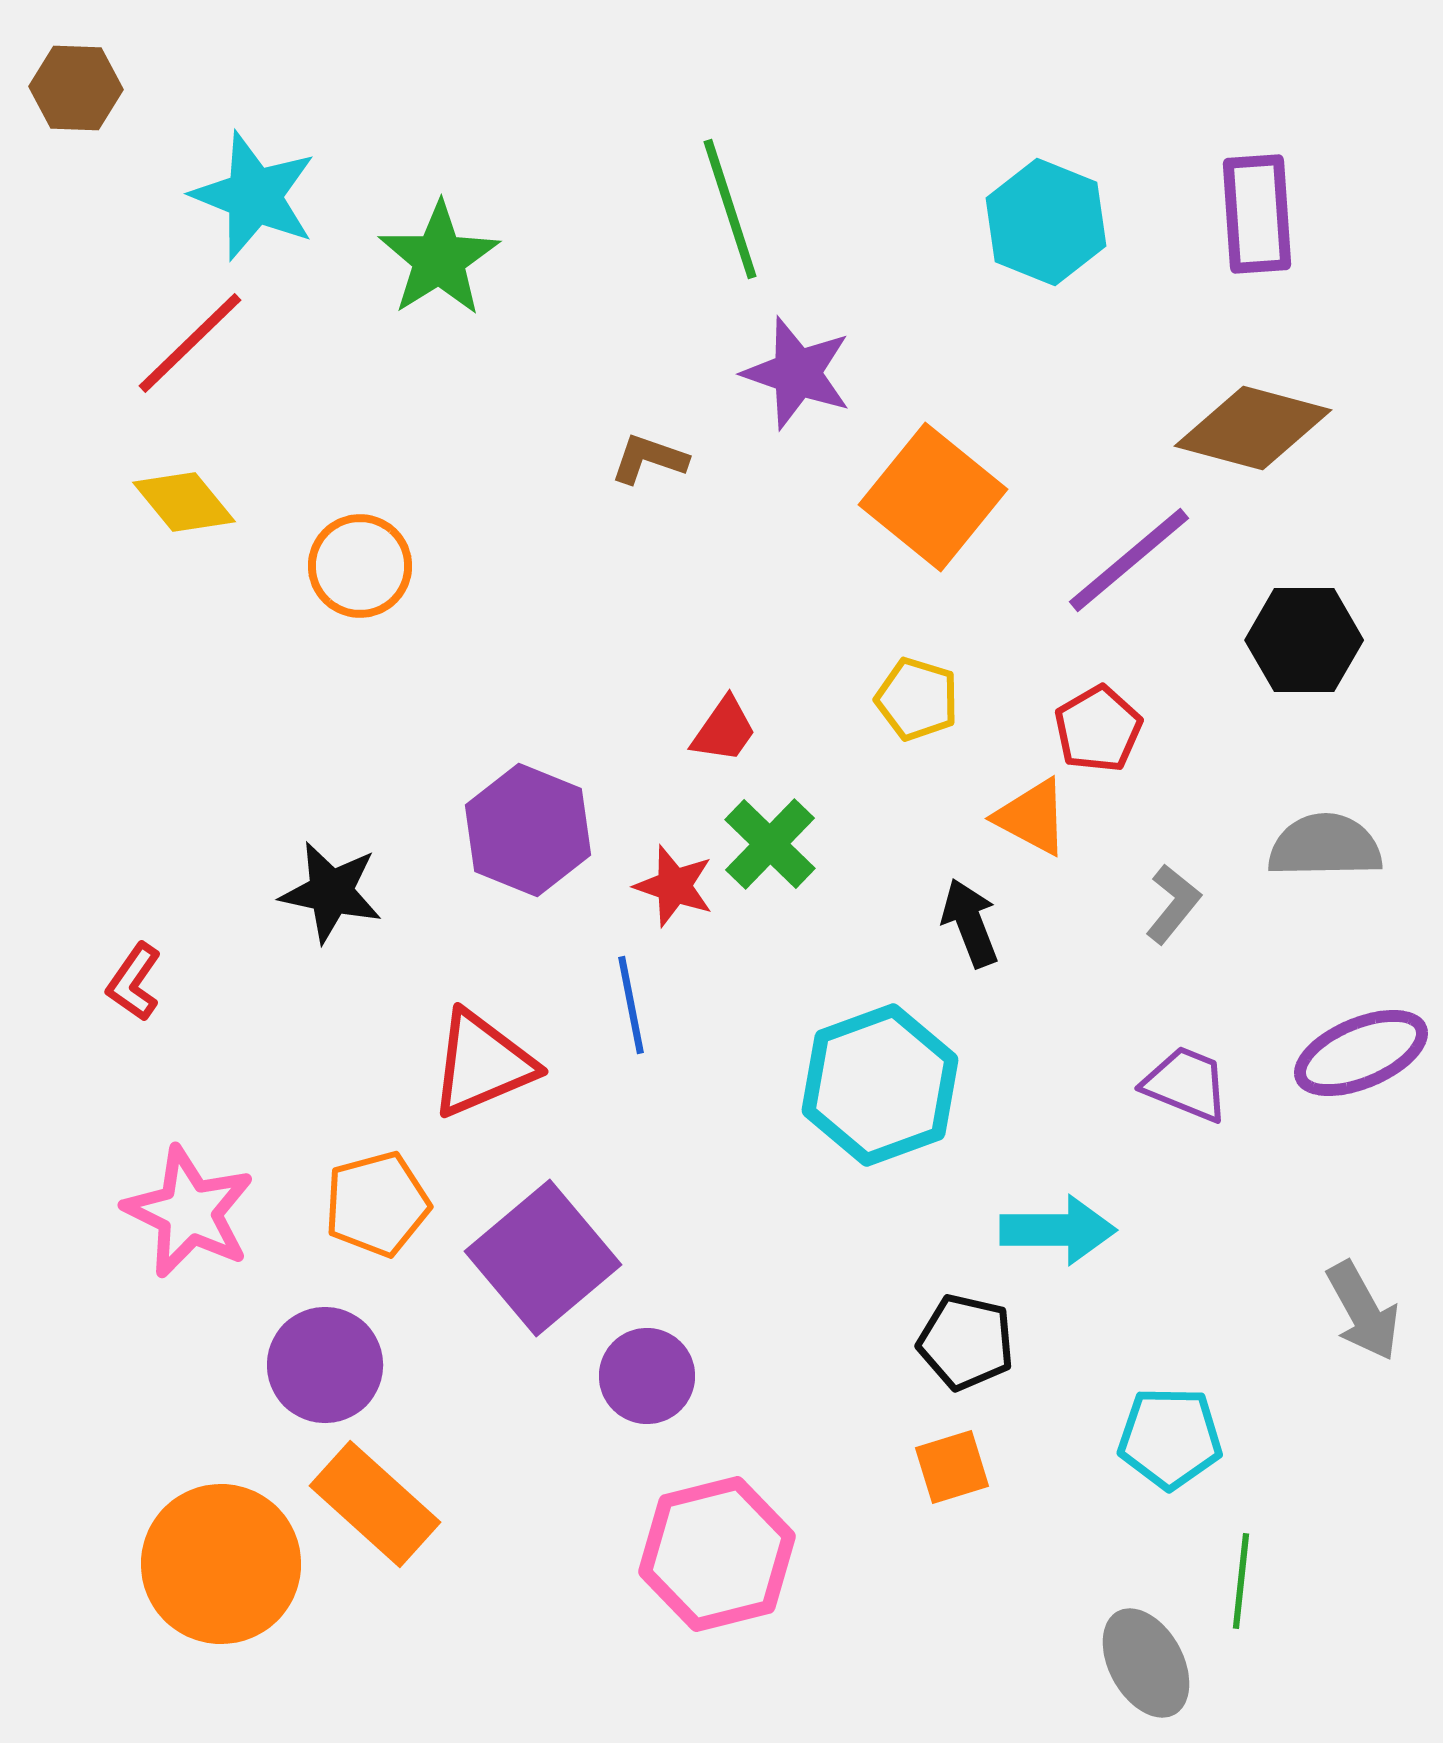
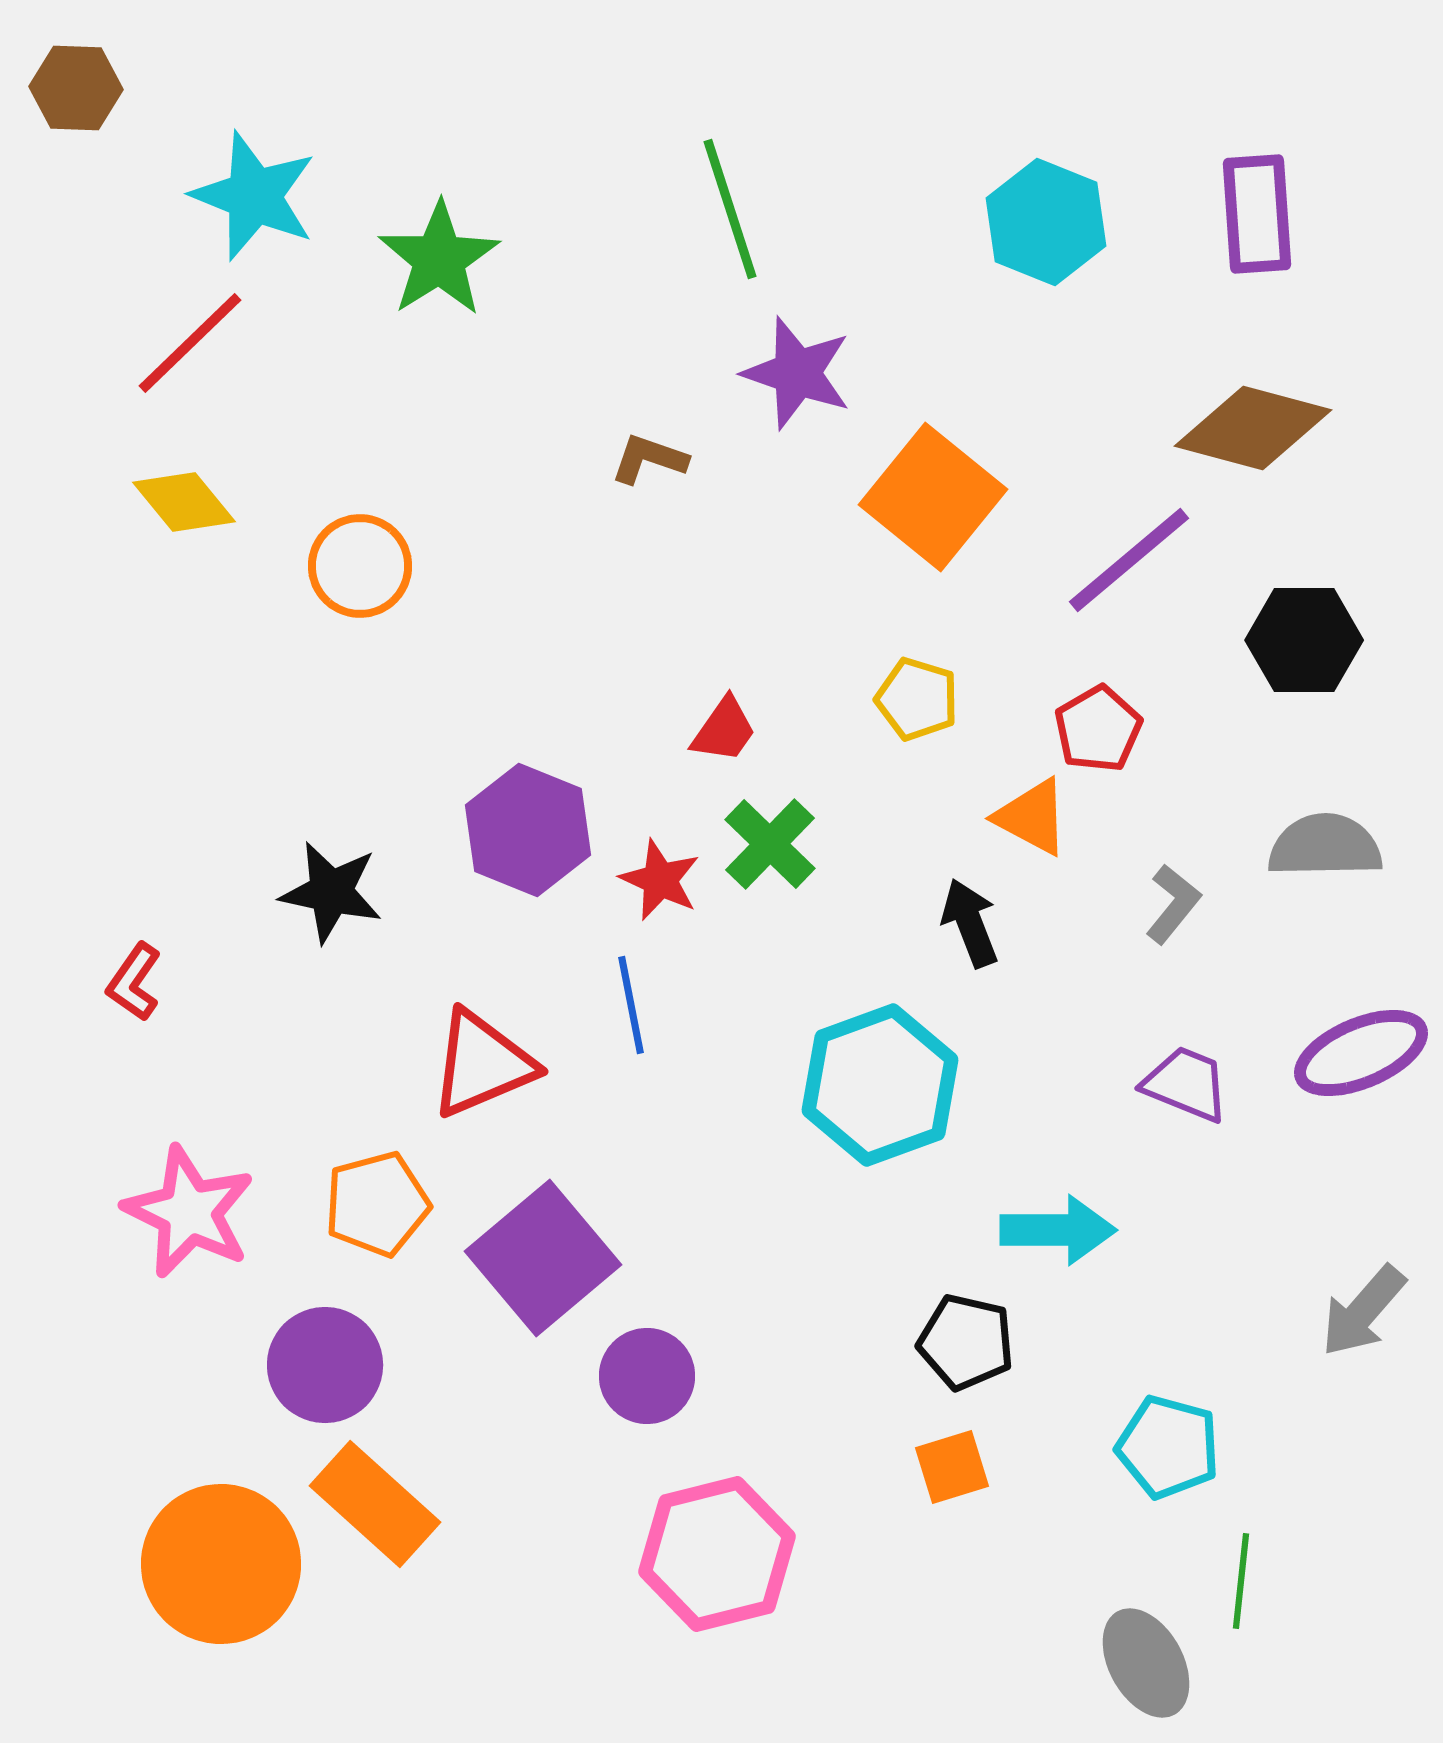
red star at (674, 886): moved 14 px left, 6 px up; rotated 6 degrees clockwise
gray arrow at (1363, 1311): rotated 70 degrees clockwise
cyan pentagon at (1170, 1438): moved 2 px left, 9 px down; rotated 14 degrees clockwise
